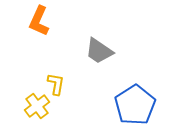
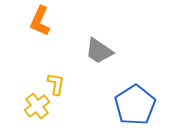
orange L-shape: moved 1 px right
